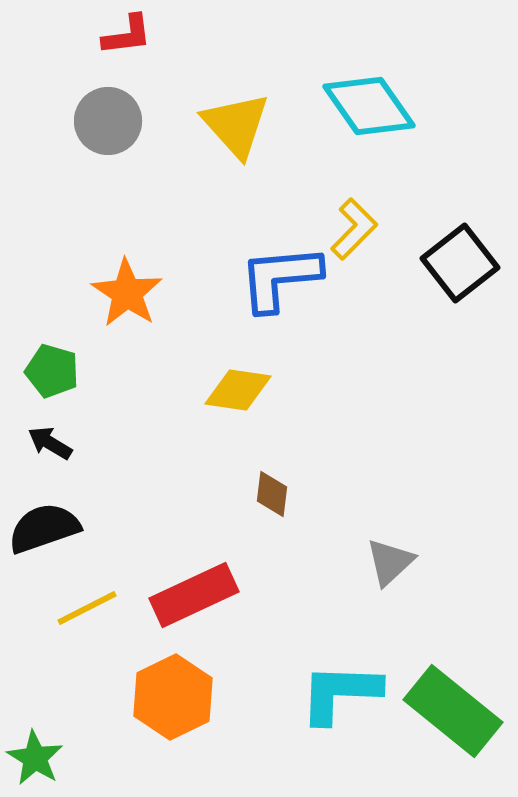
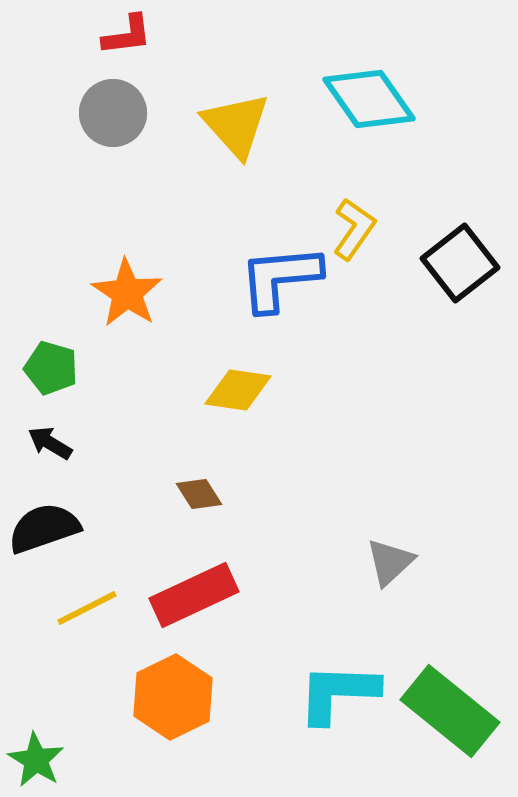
cyan diamond: moved 7 px up
gray circle: moved 5 px right, 8 px up
yellow L-shape: rotated 10 degrees counterclockwise
green pentagon: moved 1 px left, 3 px up
brown diamond: moved 73 px left; rotated 39 degrees counterclockwise
cyan L-shape: moved 2 px left
green rectangle: moved 3 px left
green star: moved 1 px right, 2 px down
